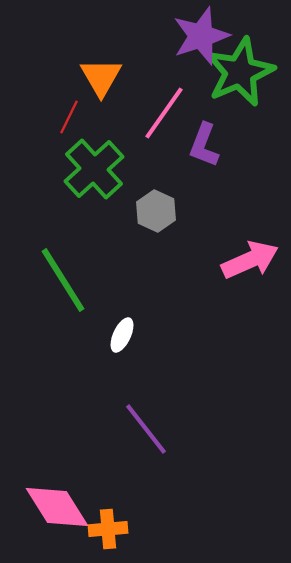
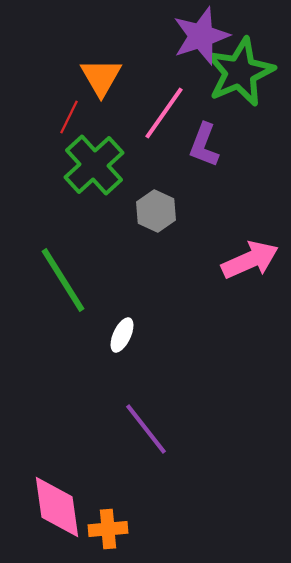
green cross: moved 4 px up
pink diamond: rotated 24 degrees clockwise
